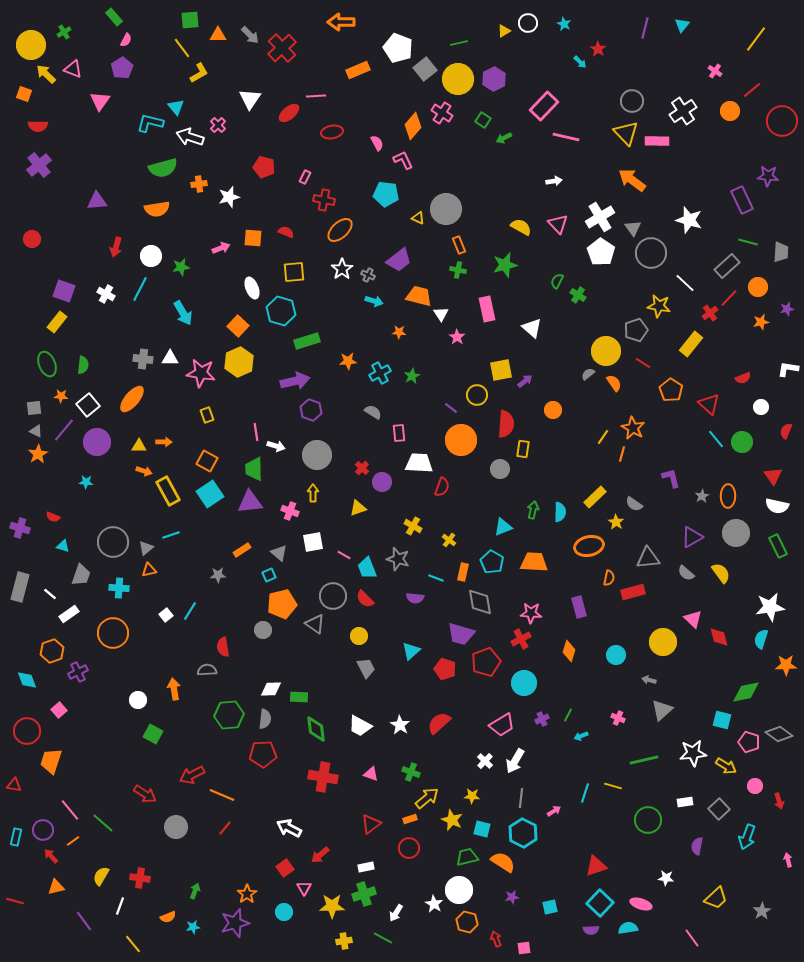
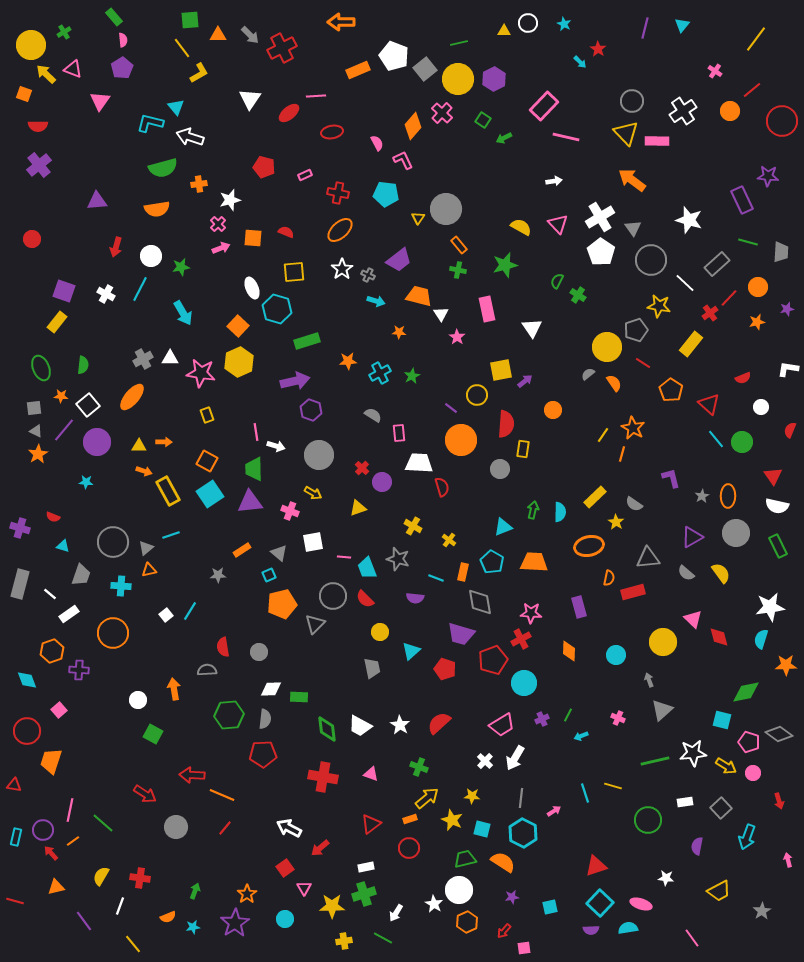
yellow triangle at (504, 31): rotated 32 degrees clockwise
pink semicircle at (126, 40): moved 3 px left; rotated 32 degrees counterclockwise
red cross at (282, 48): rotated 16 degrees clockwise
white pentagon at (398, 48): moved 4 px left, 8 px down
pink cross at (442, 113): rotated 10 degrees clockwise
pink cross at (218, 125): moved 99 px down
pink rectangle at (305, 177): moved 2 px up; rotated 40 degrees clockwise
white star at (229, 197): moved 1 px right, 3 px down
red cross at (324, 200): moved 14 px right, 7 px up
yellow triangle at (418, 218): rotated 40 degrees clockwise
orange rectangle at (459, 245): rotated 18 degrees counterclockwise
gray circle at (651, 253): moved 7 px down
gray rectangle at (727, 266): moved 10 px left, 2 px up
cyan arrow at (374, 301): moved 2 px right
cyan hexagon at (281, 311): moved 4 px left, 2 px up
orange star at (761, 322): moved 4 px left
white triangle at (532, 328): rotated 15 degrees clockwise
yellow circle at (606, 351): moved 1 px right, 4 px up
gray cross at (143, 359): rotated 36 degrees counterclockwise
green ellipse at (47, 364): moved 6 px left, 4 px down
orange ellipse at (132, 399): moved 2 px up
gray semicircle at (373, 412): moved 3 px down
red semicircle at (786, 431): moved 4 px right, 1 px up
yellow line at (603, 437): moved 2 px up
gray circle at (317, 455): moved 2 px right
red semicircle at (442, 487): rotated 36 degrees counterclockwise
yellow arrow at (313, 493): rotated 120 degrees clockwise
pink line at (344, 555): moved 2 px down; rotated 24 degrees counterclockwise
gray rectangle at (20, 587): moved 3 px up
cyan cross at (119, 588): moved 2 px right, 2 px up
gray triangle at (315, 624): rotated 40 degrees clockwise
gray circle at (263, 630): moved 4 px left, 22 px down
yellow circle at (359, 636): moved 21 px right, 4 px up
orange diamond at (569, 651): rotated 15 degrees counterclockwise
red pentagon at (486, 662): moved 7 px right, 2 px up
gray trapezoid at (366, 668): moved 6 px right; rotated 15 degrees clockwise
purple cross at (78, 672): moved 1 px right, 2 px up; rotated 30 degrees clockwise
gray arrow at (649, 680): rotated 56 degrees clockwise
green diamond at (316, 729): moved 11 px right
green line at (644, 760): moved 11 px right, 1 px down
white arrow at (515, 761): moved 3 px up
green cross at (411, 772): moved 8 px right, 5 px up
red arrow at (192, 775): rotated 30 degrees clockwise
pink circle at (755, 786): moved 2 px left, 13 px up
cyan line at (585, 793): rotated 36 degrees counterclockwise
gray square at (719, 809): moved 2 px right, 1 px up
pink line at (70, 810): rotated 50 degrees clockwise
red arrow at (320, 855): moved 7 px up
red arrow at (51, 856): moved 3 px up
green trapezoid at (467, 857): moved 2 px left, 2 px down
yellow trapezoid at (716, 898): moved 3 px right, 7 px up; rotated 15 degrees clockwise
cyan circle at (284, 912): moved 1 px right, 7 px down
orange hexagon at (467, 922): rotated 20 degrees clockwise
purple star at (235, 923): rotated 16 degrees counterclockwise
red arrow at (496, 939): moved 8 px right, 8 px up; rotated 119 degrees counterclockwise
